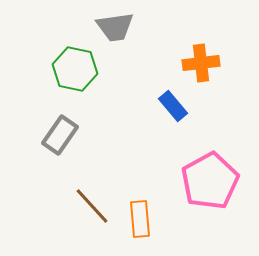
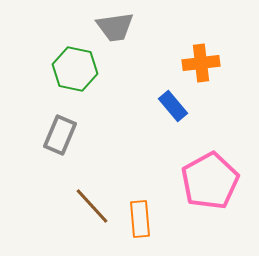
gray rectangle: rotated 12 degrees counterclockwise
